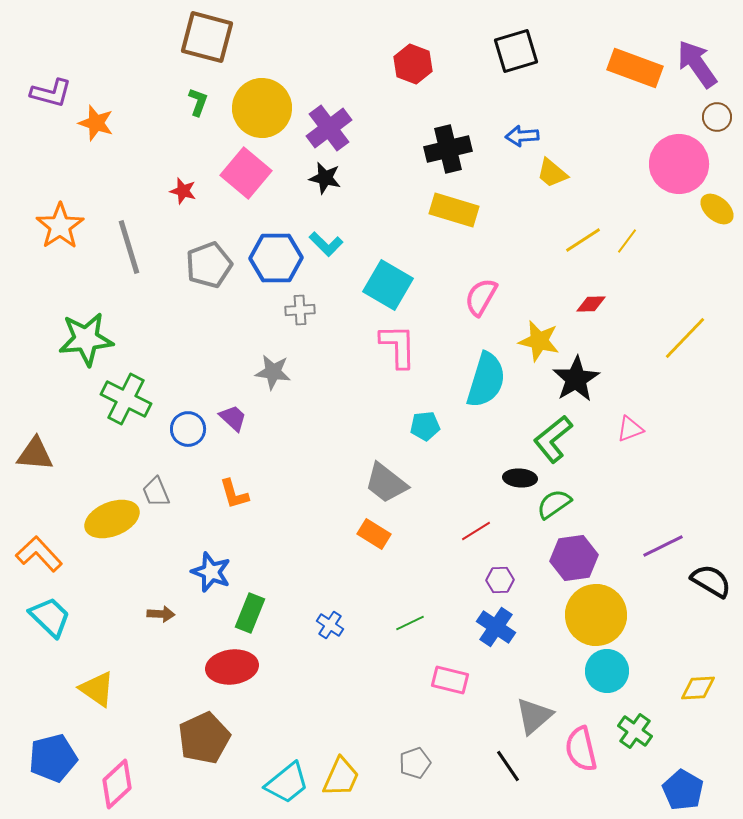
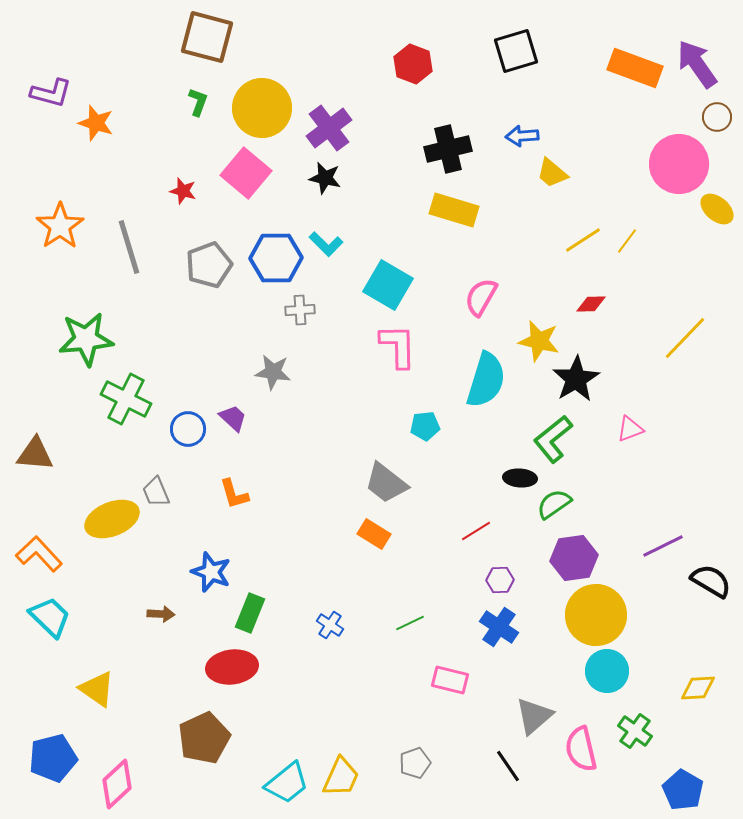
blue cross at (496, 627): moved 3 px right
